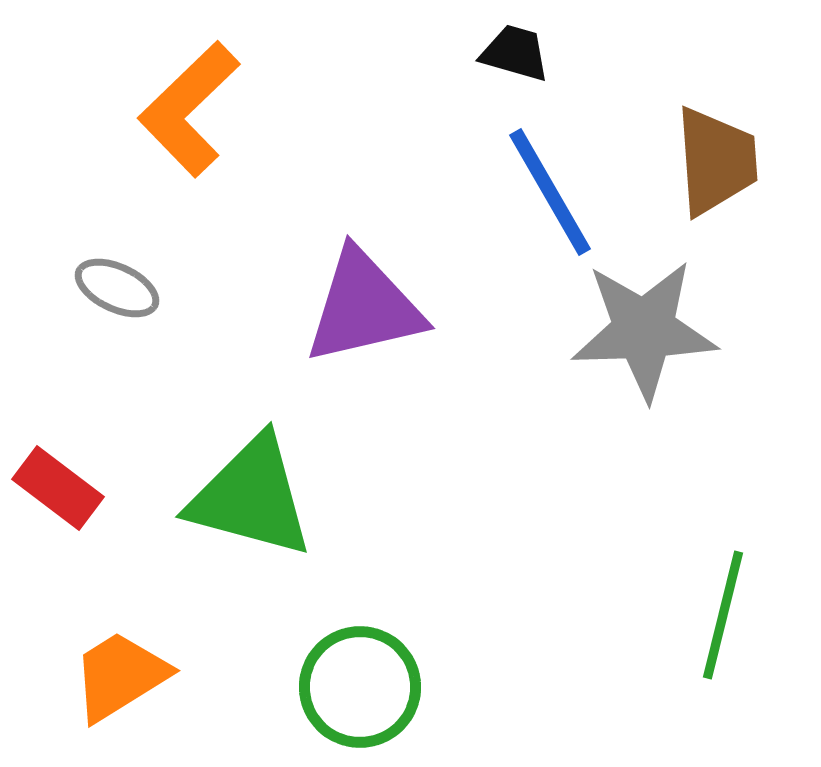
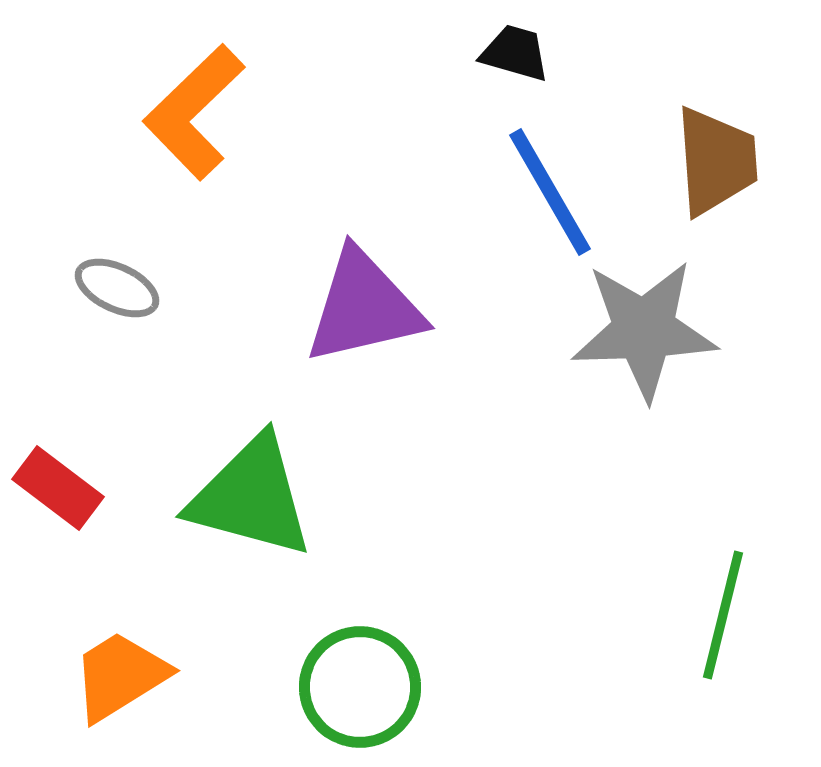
orange L-shape: moved 5 px right, 3 px down
